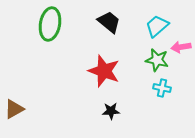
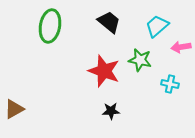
green ellipse: moved 2 px down
green star: moved 17 px left
cyan cross: moved 8 px right, 4 px up
